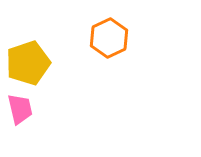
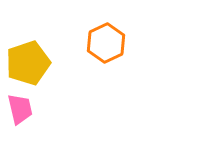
orange hexagon: moved 3 px left, 5 px down
